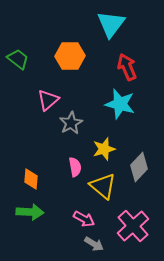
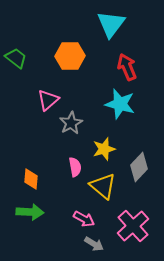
green trapezoid: moved 2 px left, 1 px up
